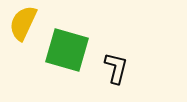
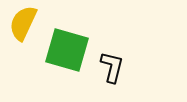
black L-shape: moved 4 px left, 1 px up
